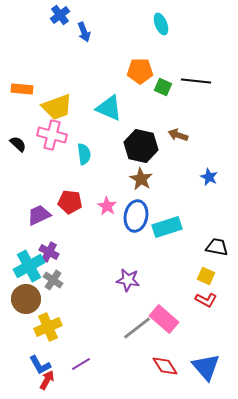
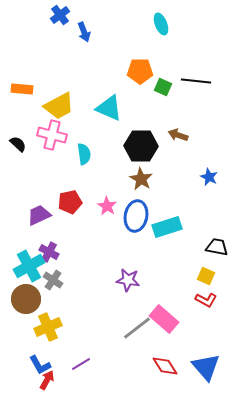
yellow trapezoid: moved 2 px right, 1 px up; rotated 8 degrees counterclockwise
black hexagon: rotated 12 degrees counterclockwise
red pentagon: rotated 20 degrees counterclockwise
